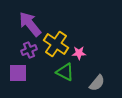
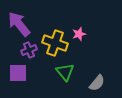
purple arrow: moved 11 px left
yellow cross: moved 1 px left, 1 px up; rotated 15 degrees counterclockwise
pink star: moved 19 px up; rotated 16 degrees counterclockwise
green triangle: rotated 24 degrees clockwise
